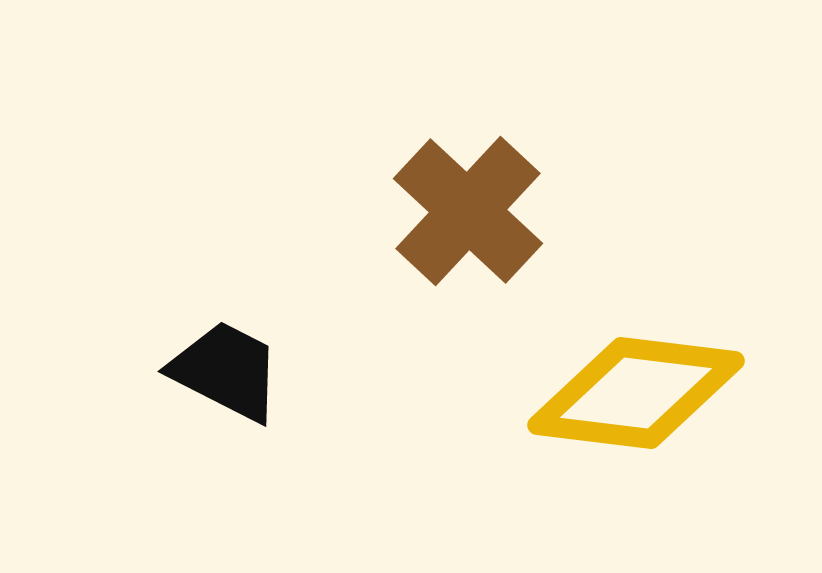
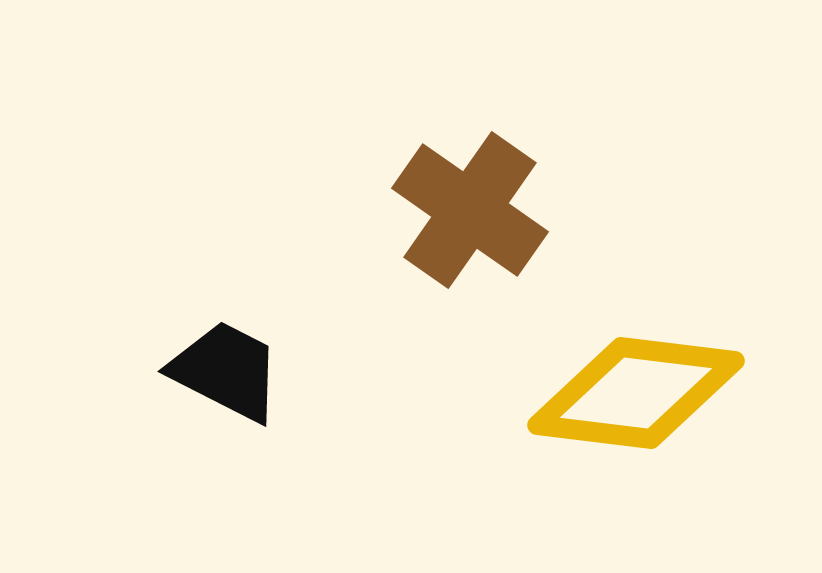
brown cross: moved 2 px right, 1 px up; rotated 8 degrees counterclockwise
